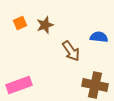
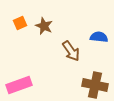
brown star: moved 1 px left, 1 px down; rotated 30 degrees counterclockwise
